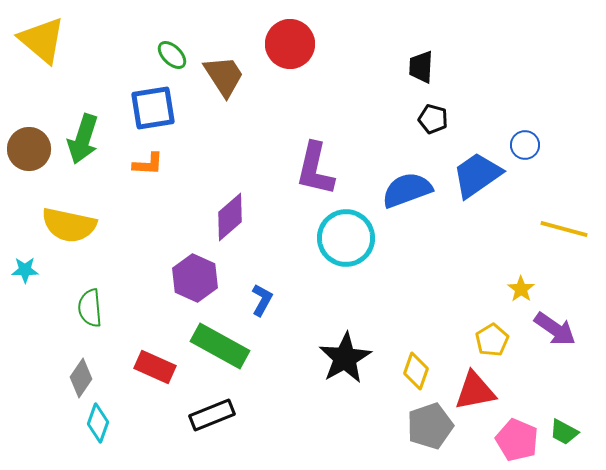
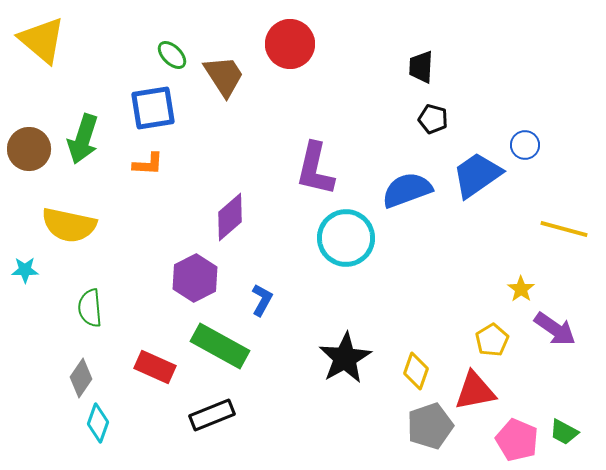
purple hexagon: rotated 9 degrees clockwise
